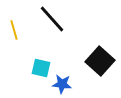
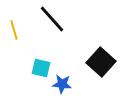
black square: moved 1 px right, 1 px down
